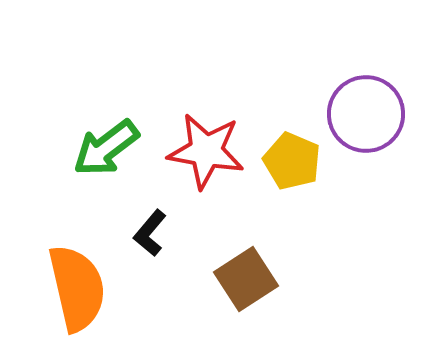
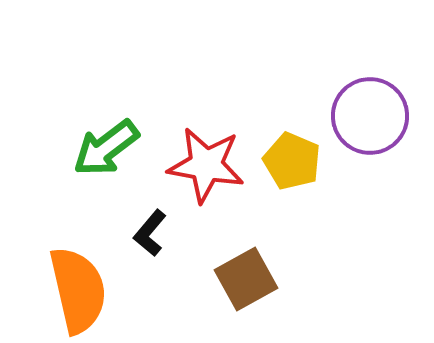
purple circle: moved 4 px right, 2 px down
red star: moved 14 px down
brown square: rotated 4 degrees clockwise
orange semicircle: moved 1 px right, 2 px down
